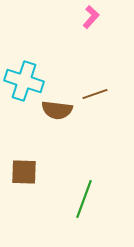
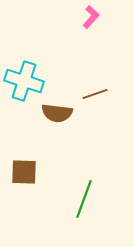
brown semicircle: moved 3 px down
